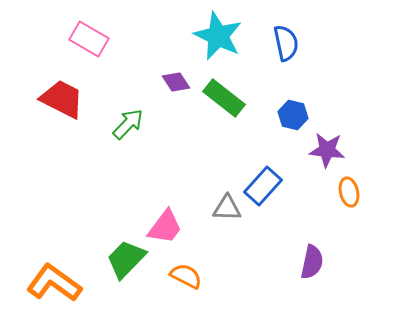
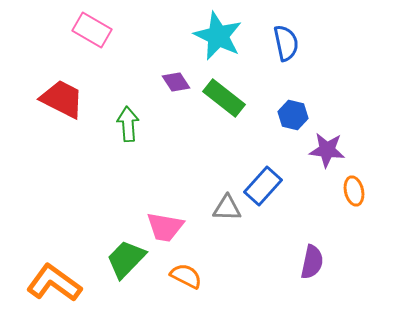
pink rectangle: moved 3 px right, 9 px up
green arrow: rotated 48 degrees counterclockwise
orange ellipse: moved 5 px right, 1 px up
pink trapezoid: rotated 63 degrees clockwise
